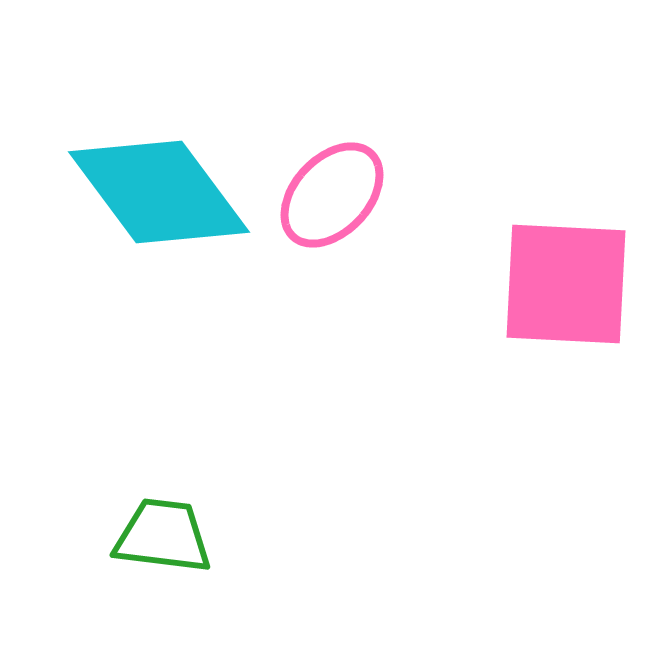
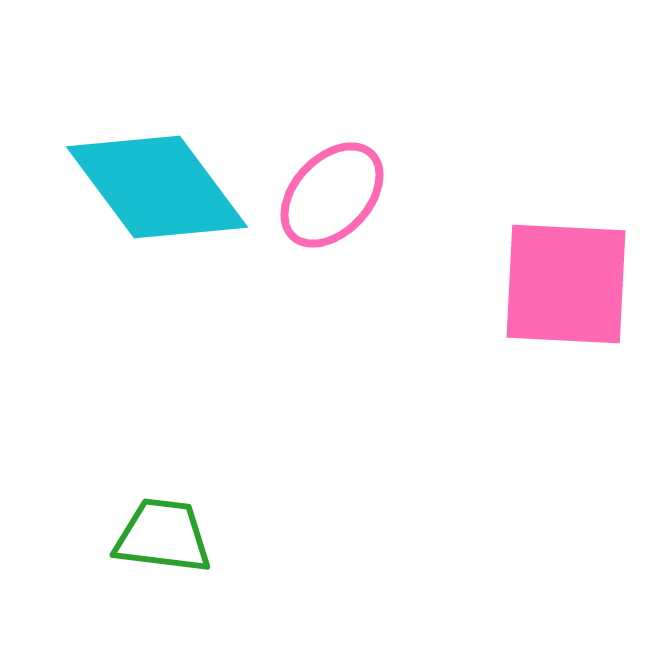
cyan diamond: moved 2 px left, 5 px up
